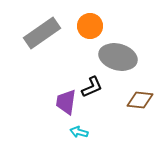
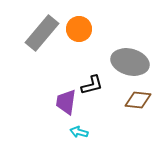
orange circle: moved 11 px left, 3 px down
gray rectangle: rotated 15 degrees counterclockwise
gray ellipse: moved 12 px right, 5 px down
black L-shape: moved 2 px up; rotated 10 degrees clockwise
brown diamond: moved 2 px left
